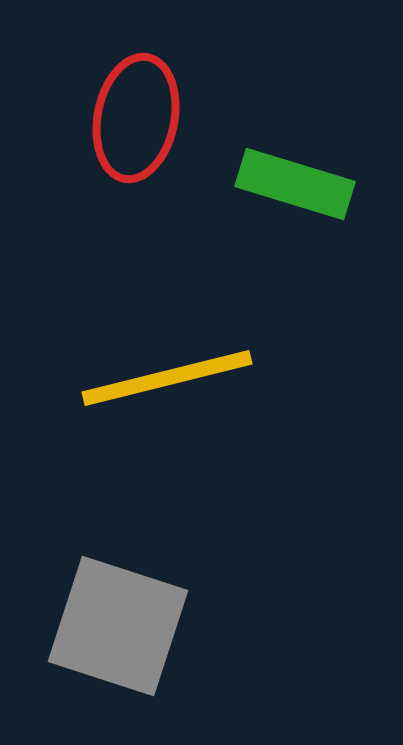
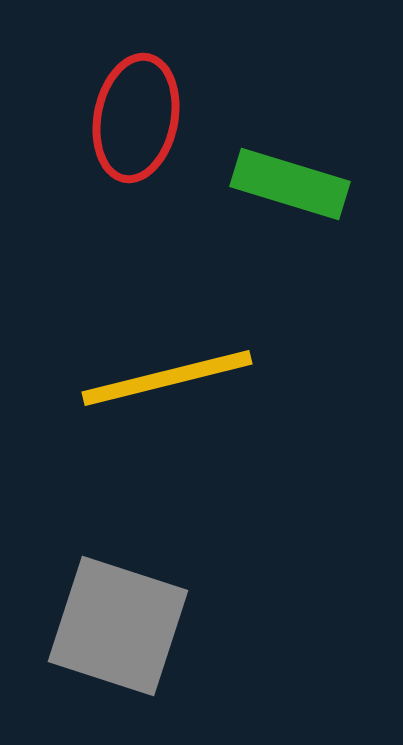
green rectangle: moved 5 px left
